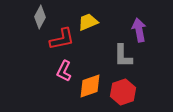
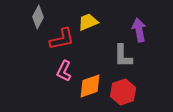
gray diamond: moved 2 px left
